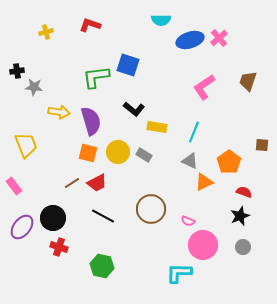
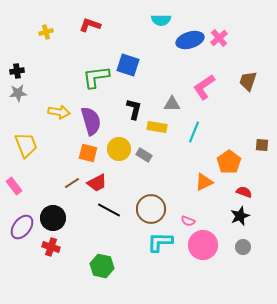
gray star: moved 16 px left, 6 px down; rotated 12 degrees counterclockwise
black L-shape: rotated 115 degrees counterclockwise
yellow circle: moved 1 px right, 3 px up
gray triangle: moved 18 px left, 57 px up; rotated 24 degrees counterclockwise
black line: moved 6 px right, 6 px up
red cross: moved 8 px left
cyan L-shape: moved 19 px left, 31 px up
